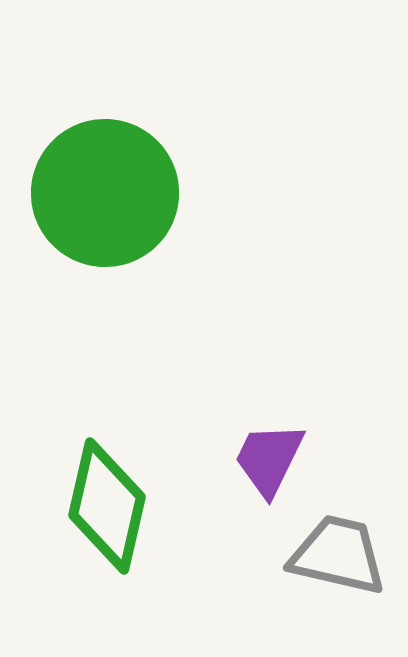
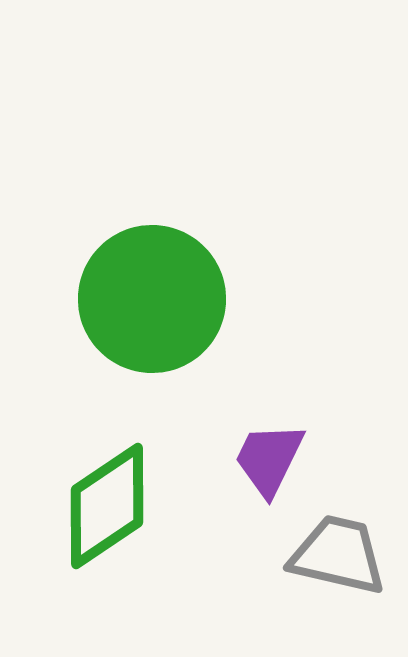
green circle: moved 47 px right, 106 px down
green diamond: rotated 43 degrees clockwise
